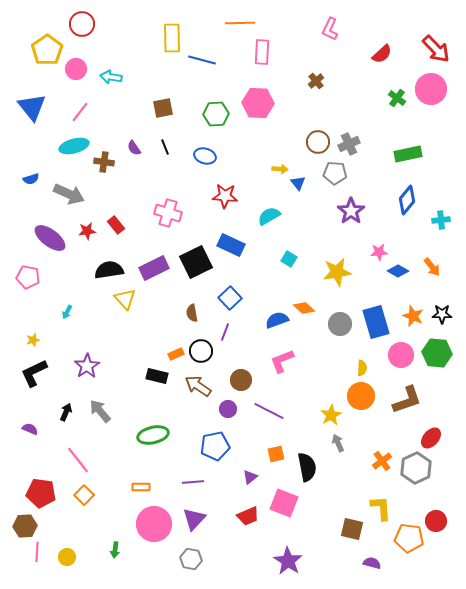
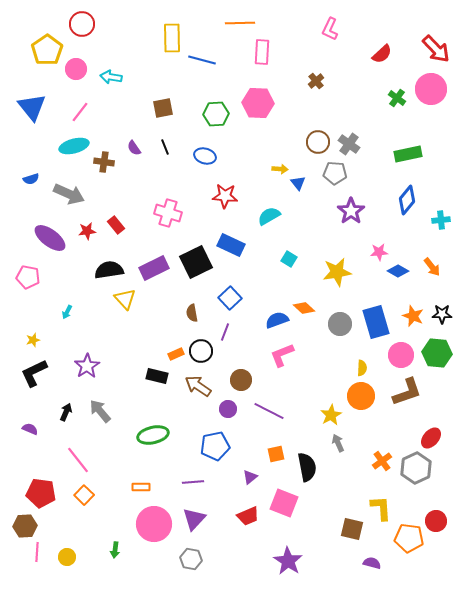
gray cross at (349, 144): rotated 30 degrees counterclockwise
pink L-shape at (282, 361): moved 6 px up
brown L-shape at (407, 400): moved 8 px up
